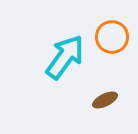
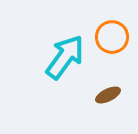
brown ellipse: moved 3 px right, 5 px up
